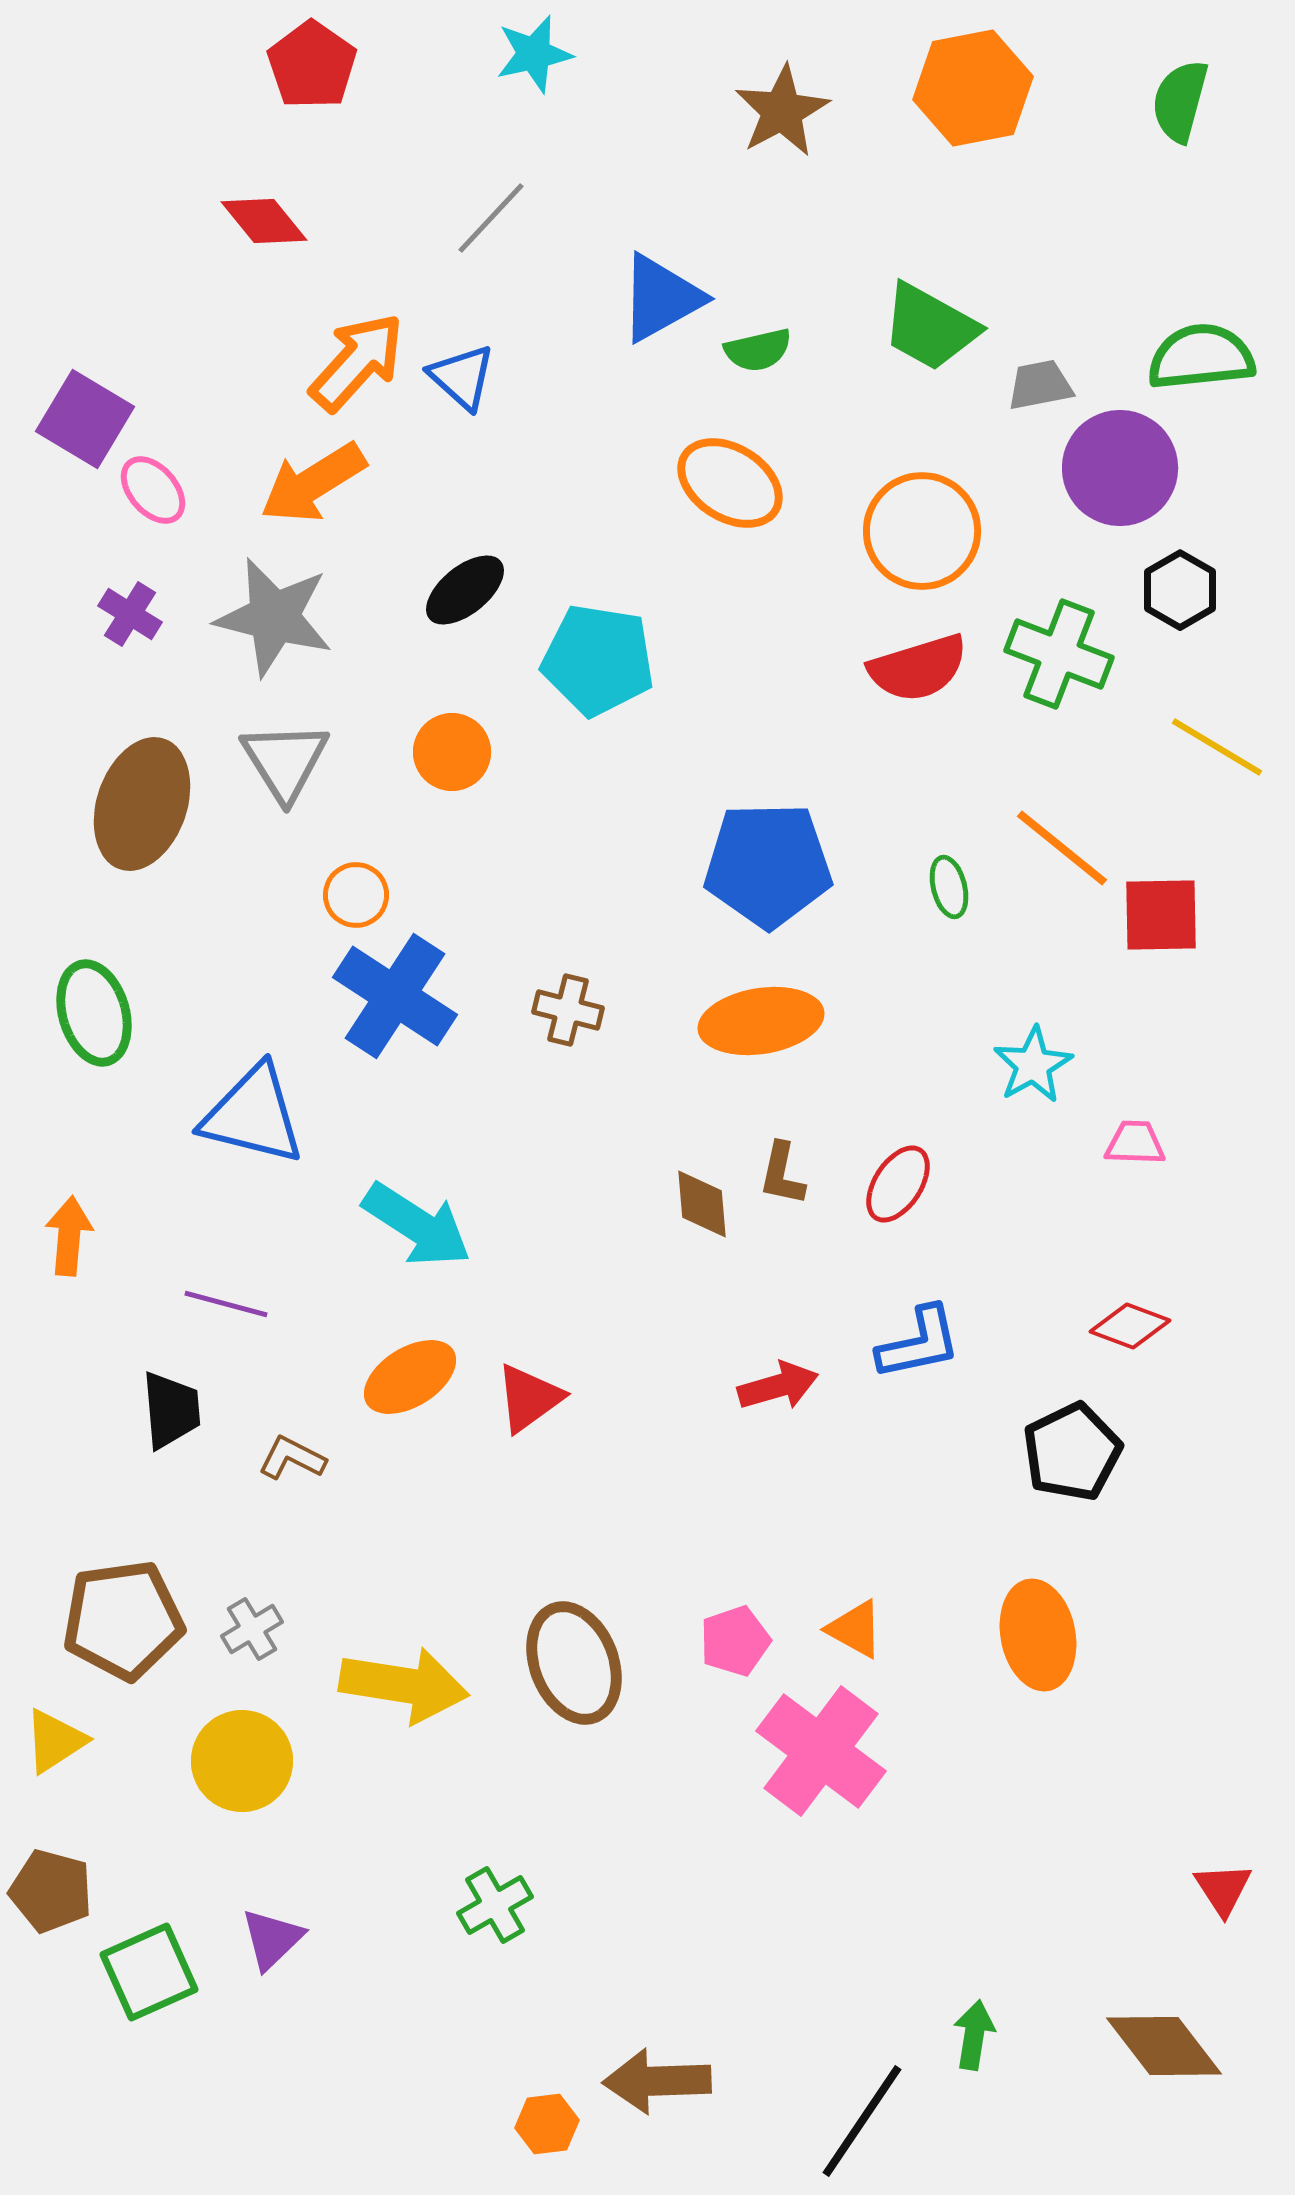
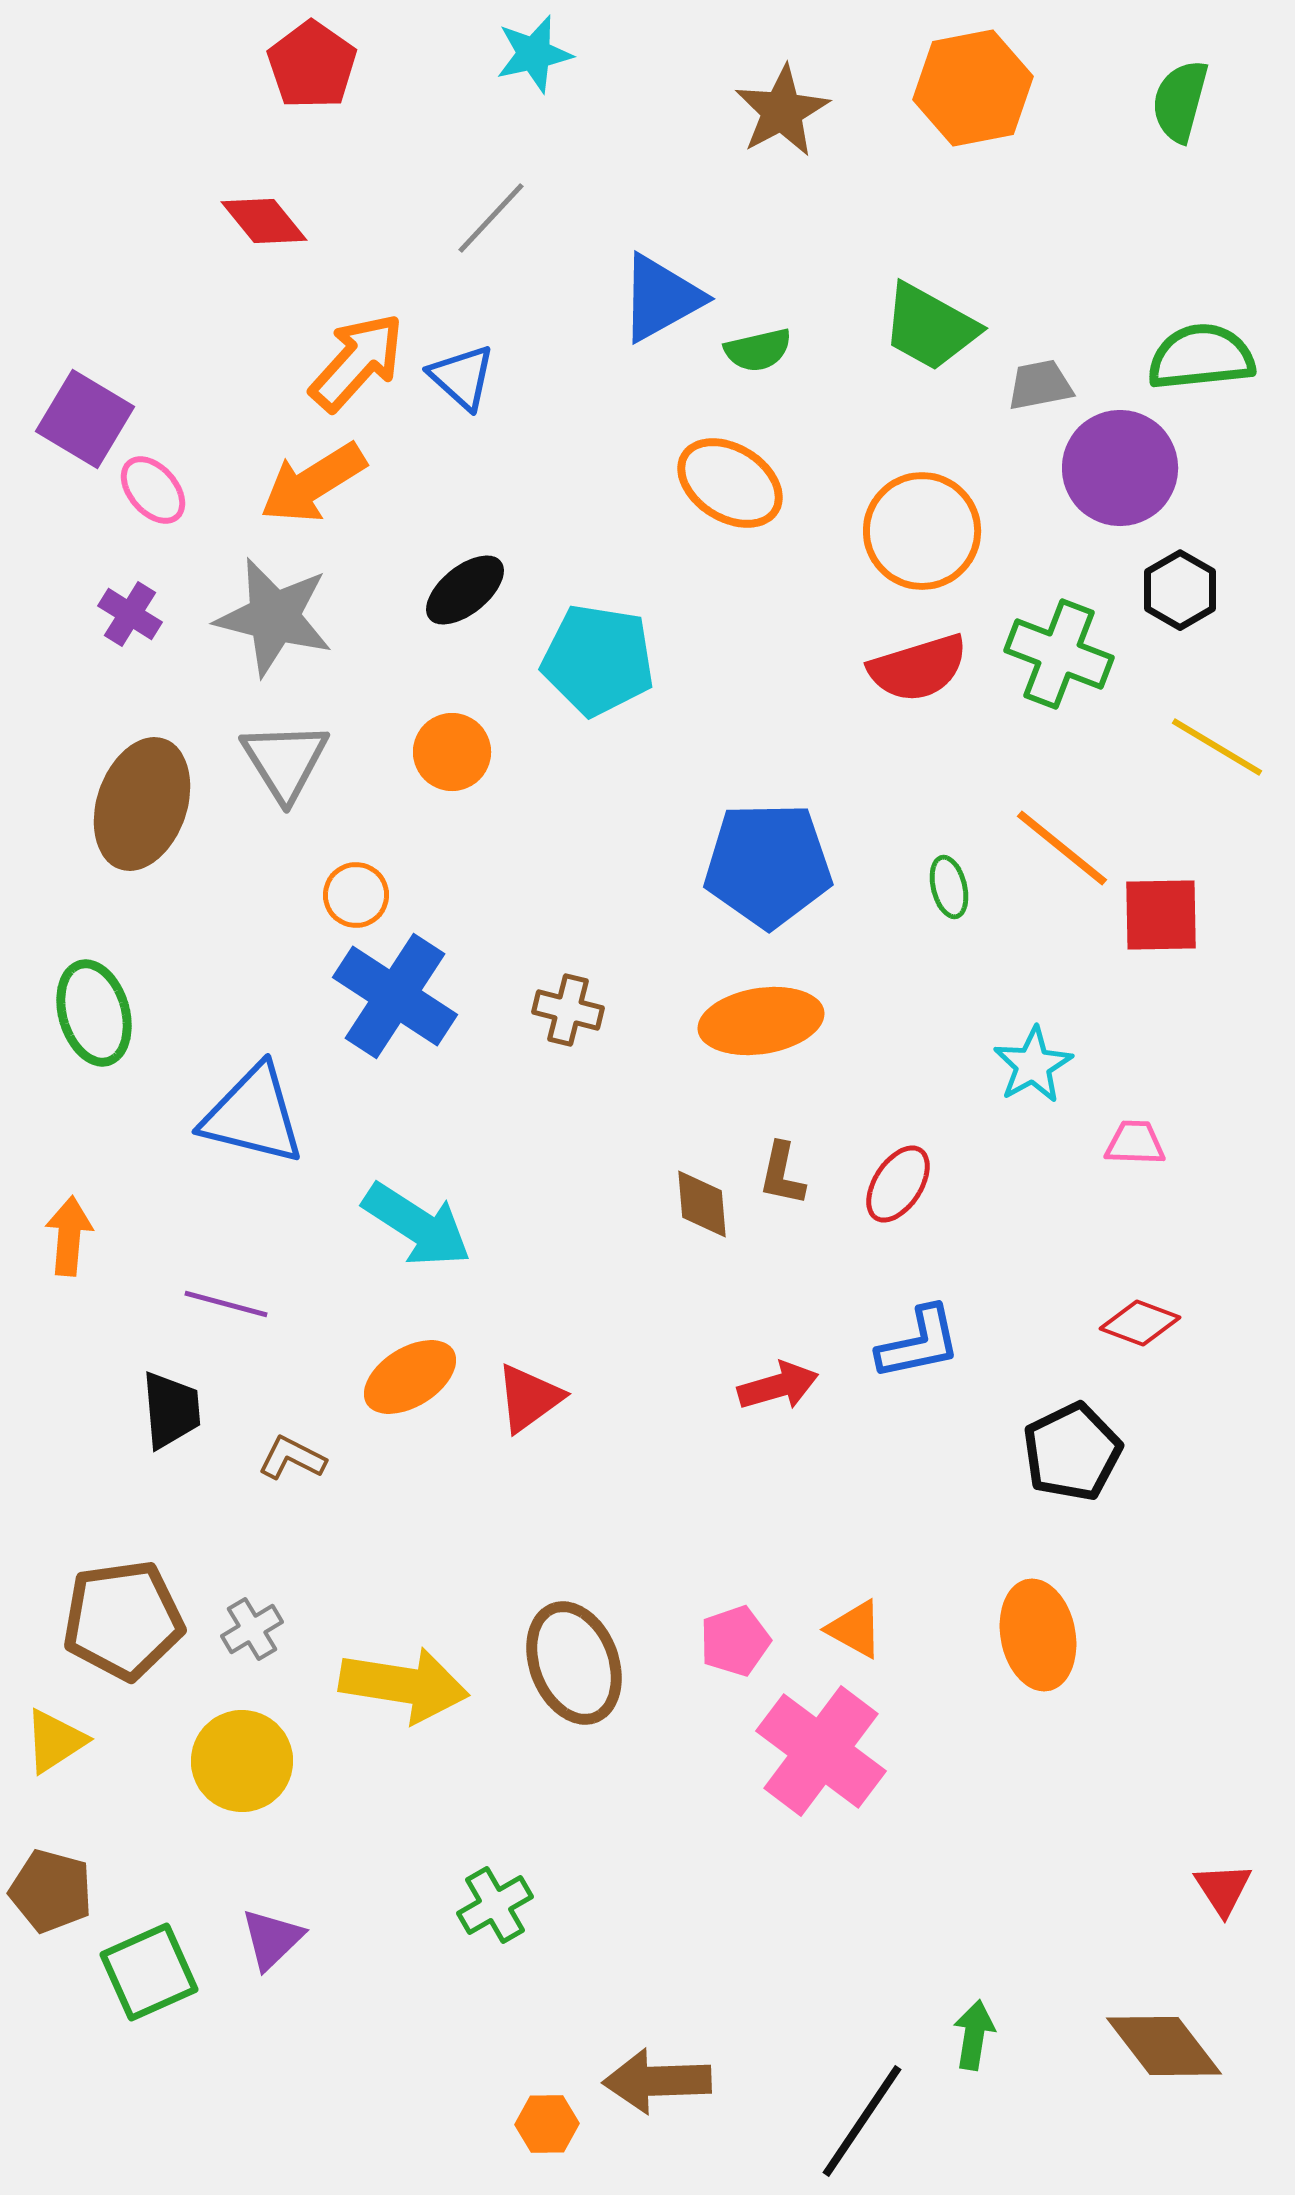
red diamond at (1130, 1326): moved 10 px right, 3 px up
orange hexagon at (547, 2124): rotated 6 degrees clockwise
